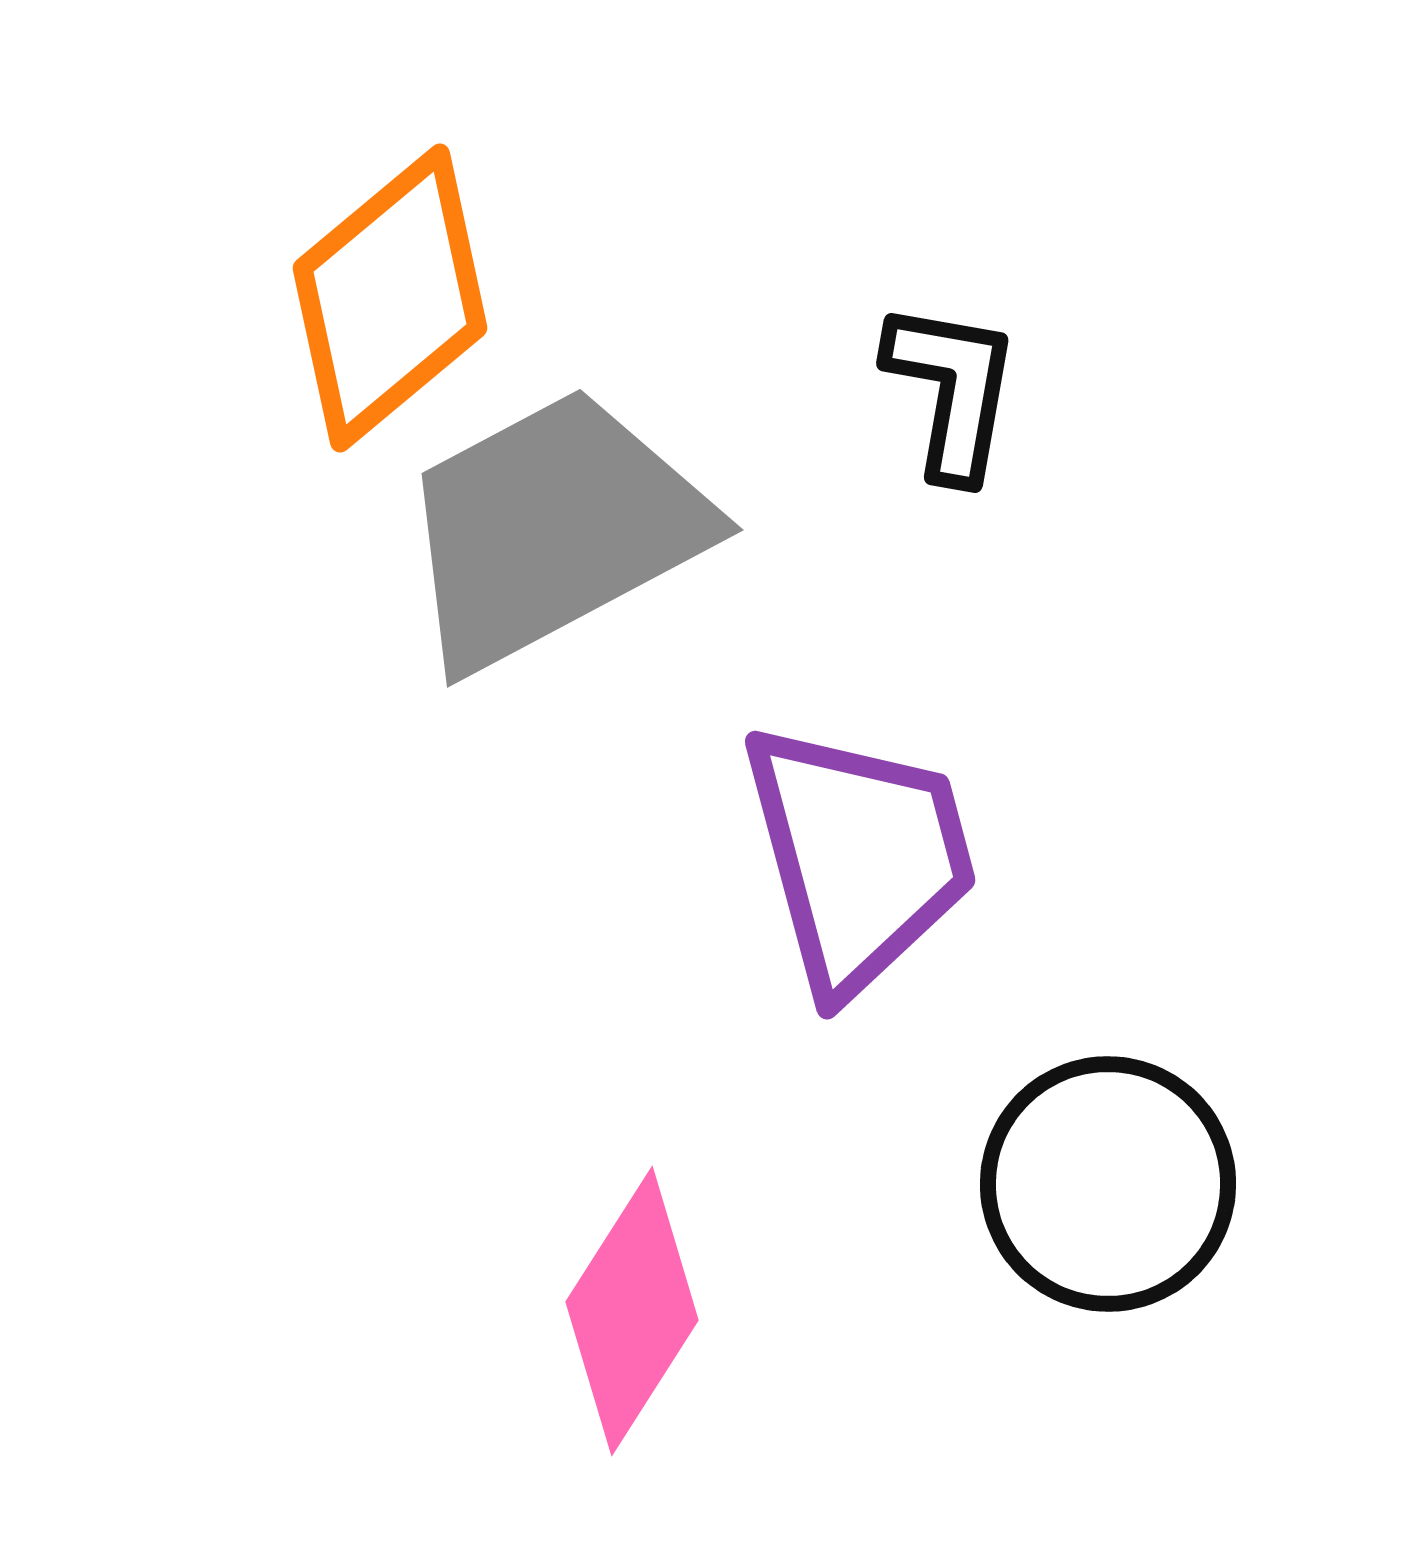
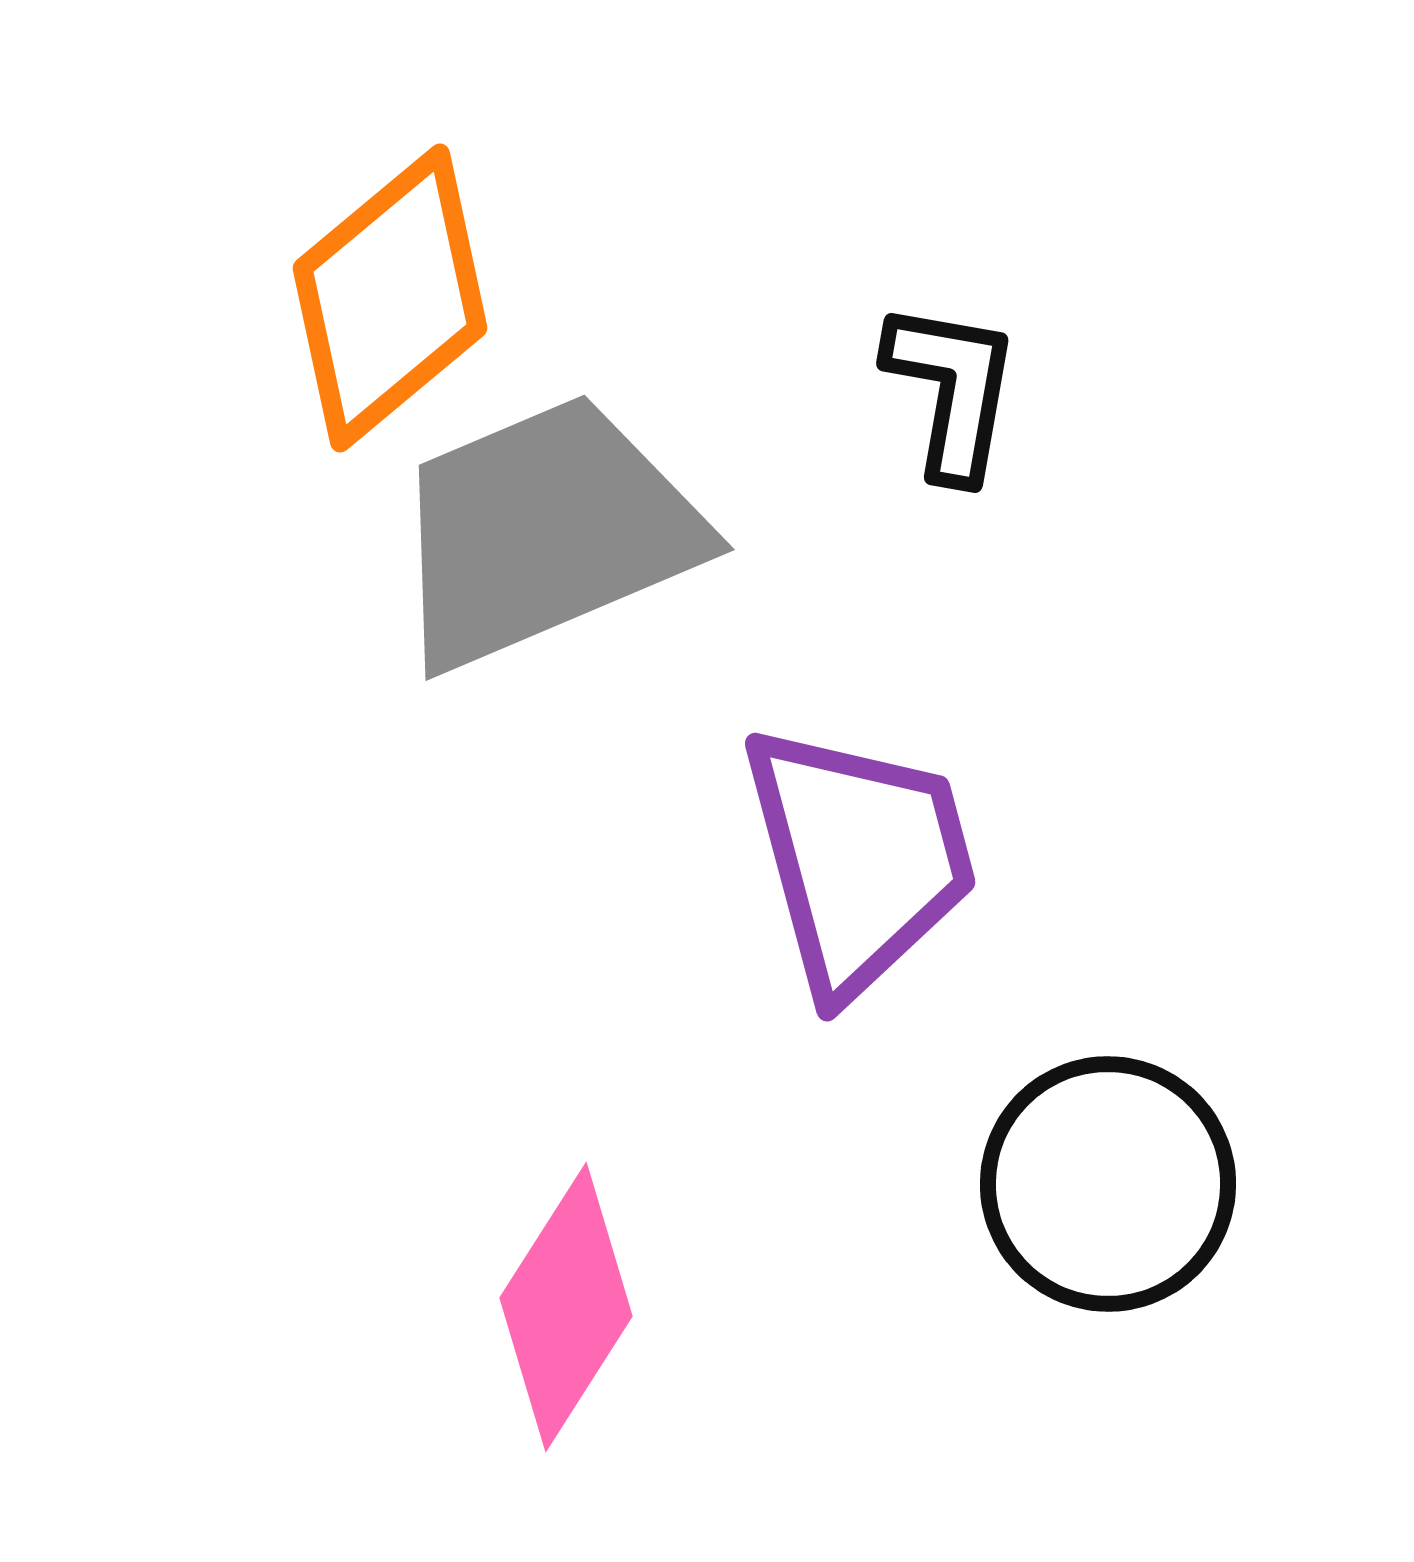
gray trapezoid: moved 8 px left, 3 px down; rotated 5 degrees clockwise
purple trapezoid: moved 2 px down
pink diamond: moved 66 px left, 4 px up
